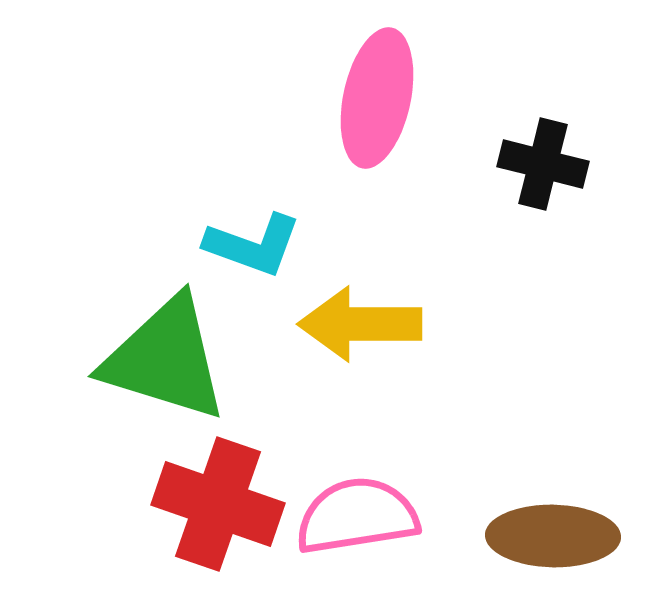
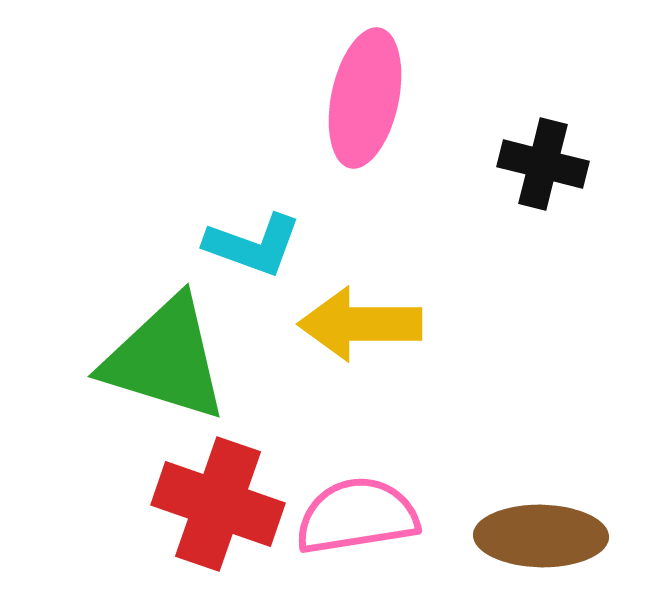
pink ellipse: moved 12 px left
brown ellipse: moved 12 px left
